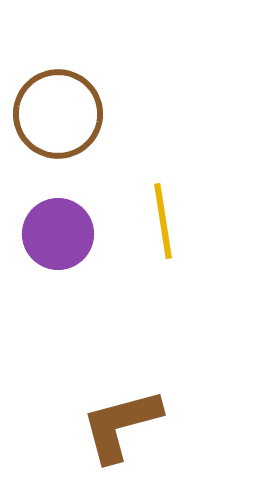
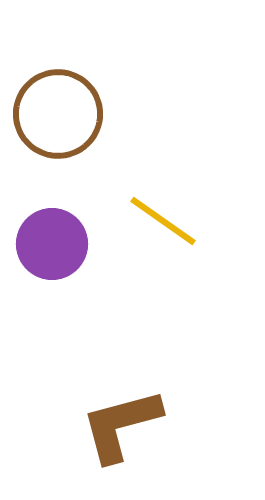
yellow line: rotated 46 degrees counterclockwise
purple circle: moved 6 px left, 10 px down
